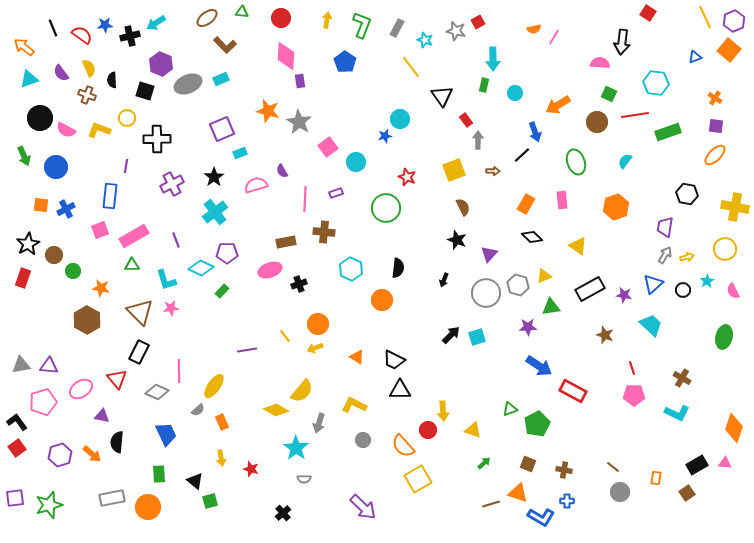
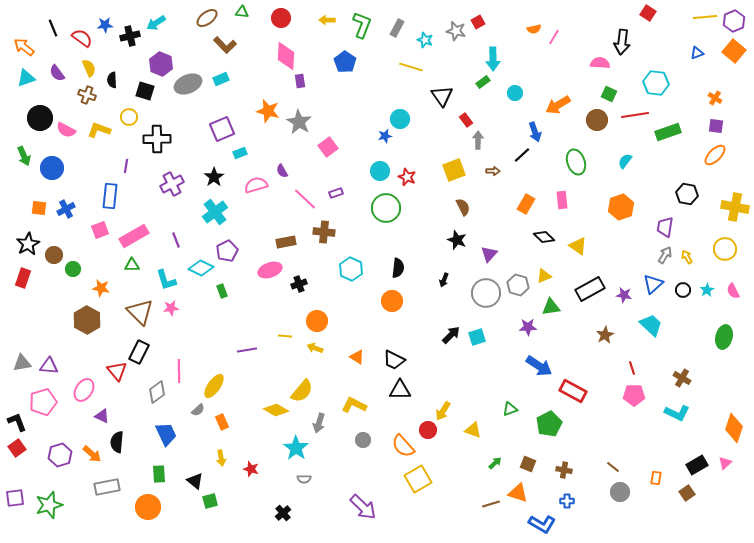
yellow line at (705, 17): rotated 70 degrees counterclockwise
yellow arrow at (327, 20): rotated 98 degrees counterclockwise
red semicircle at (82, 35): moved 3 px down
orange square at (729, 50): moved 5 px right, 1 px down
blue triangle at (695, 57): moved 2 px right, 4 px up
yellow line at (411, 67): rotated 35 degrees counterclockwise
purple semicircle at (61, 73): moved 4 px left
cyan triangle at (29, 79): moved 3 px left, 1 px up
green rectangle at (484, 85): moved 1 px left, 3 px up; rotated 40 degrees clockwise
yellow circle at (127, 118): moved 2 px right, 1 px up
brown circle at (597, 122): moved 2 px up
cyan circle at (356, 162): moved 24 px right, 9 px down
blue circle at (56, 167): moved 4 px left, 1 px down
pink line at (305, 199): rotated 50 degrees counterclockwise
orange square at (41, 205): moved 2 px left, 3 px down
orange hexagon at (616, 207): moved 5 px right
black diamond at (532, 237): moved 12 px right
purple pentagon at (227, 253): moved 2 px up; rotated 25 degrees counterclockwise
yellow arrow at (687, 257): rotated 104 degrees counterclockwise
green circle at (73, 271): moved 2 px up
cyan star at (707, 281): moved 9 px down
green rectangle at (222, 291): rotated 64 degrees counterclockwise
orange circle at (382, 300): moved 10 px right, 1 px down
orange circle at (318, 324): moved 1 px left, 3 px up
brown star at (605, 335): rotated 24 degrees clockwise
yellow line at (285, 336): rotated 48 degrees counterclockwise
yellow arrow at (315, 348): rotated 42 degrees clockwise
gray triangle at (21, 365): moved 1 px right, 2 px up
red triangle at (117, 379): moved 8 px up
pink ellipse at (81, 389): moved 3 px right, 1 px down; rotated 25 degrees counterclockwise
gray diamond at (157, 392): rotated 60 degrees counterclockwise
yellow arrow at (443, 411): rotated 36 degrees clockwise
purple triangle at (102, 416): rotated 14 degrees clockwise
black L-shape at (17, 422): rotated 15 degrees clockwise
green pentagon at (537, 424): moved 12 px right
green arrow at (484, 463): moved 11 px right
pink triangle at (725, 463): rotated 48 degrees counterclockwise
gray rectangle at (112, 498): moved 5 px left, 11 px up
blue L-shape at (541, 517): moved 1 px right, 7 px down
